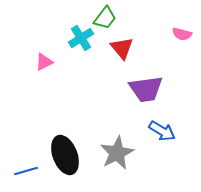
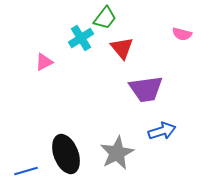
blue arrow: rotated 48 degrees counterclockwise
black ellipse: moved 1 px right, 1 px up
